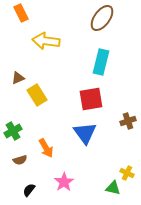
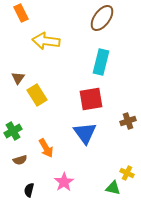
brown triangle: rotated 32 degrees counterclockwise
black semicircle: rotated 24 degrees counterclockwise
